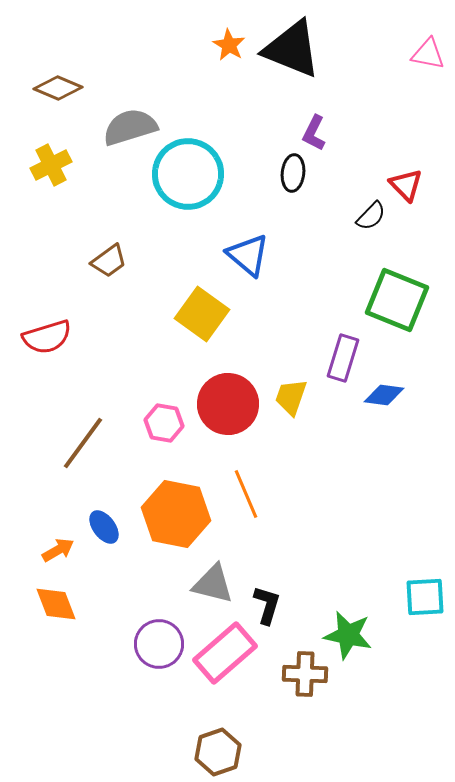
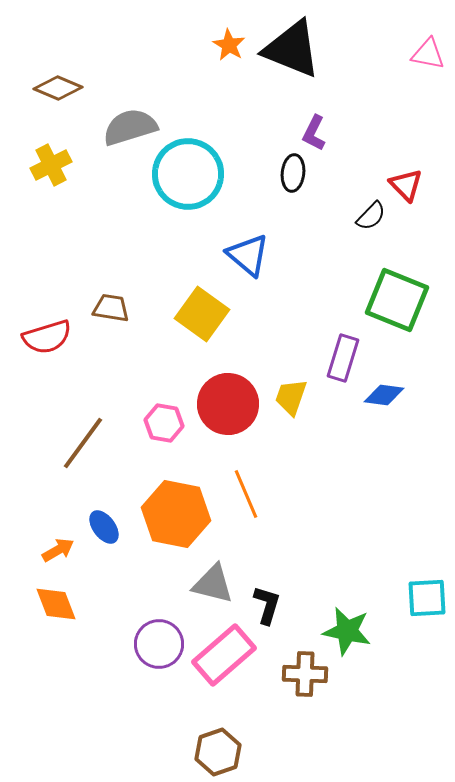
brown trapezoid: moved 2 px right, 47 px down; rotated 135 degrees counterclockwise
cyan square: moved 2 px right, 1 px down
green star: moved 1 px left, 4 px up
pink rectangle: moved 1 px left, 2 px down
